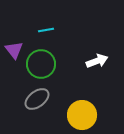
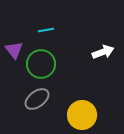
white arrow: moved 6 px right, 9 px up
